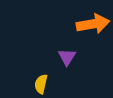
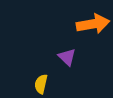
purple triangle: rotated 18 degrees counterclockwise
